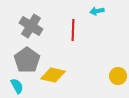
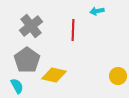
gray cross: rotated 20 degrees clockwise
yellow diamond: moved 1 px right
